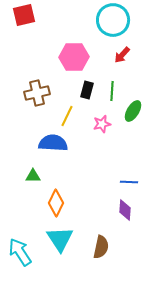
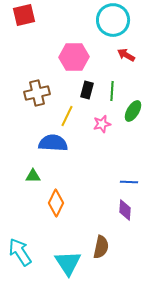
red arrow: moved 4 px right; rotated 78 degrees clockwise
cyan triangle: moved 8 px right, 24 px down
